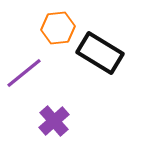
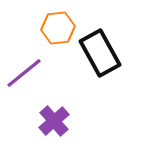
black rectangle: rotated 30 degrees clockwise
